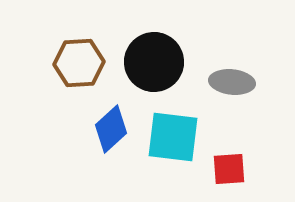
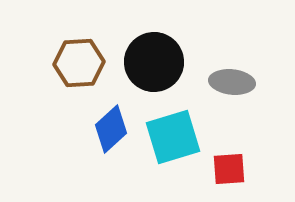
cyan square: rotated 24 degrees counterclockwise
